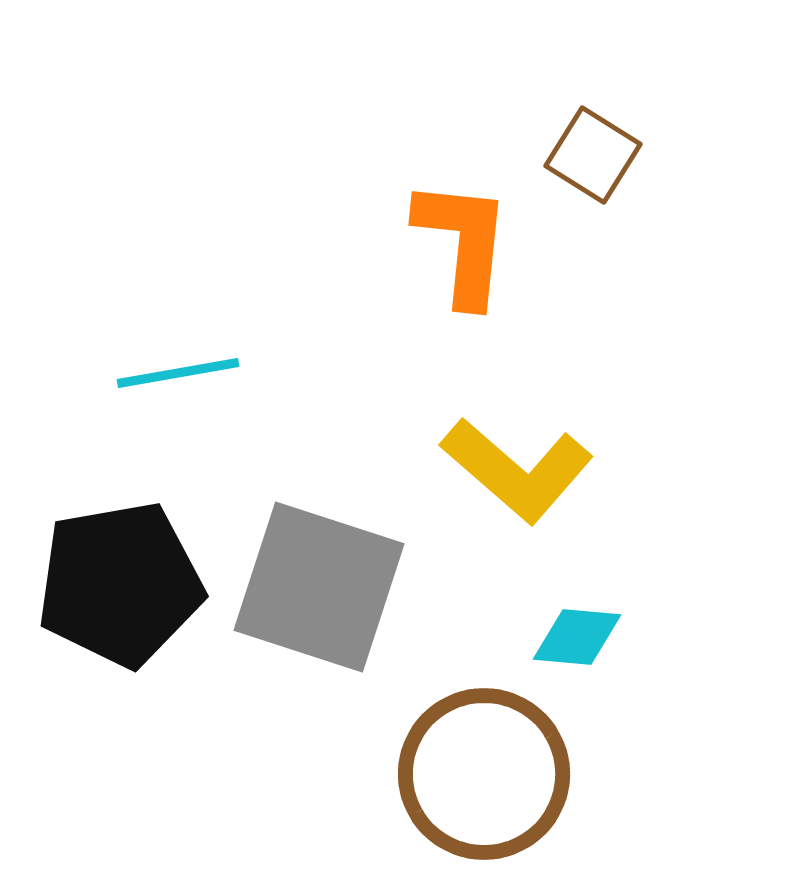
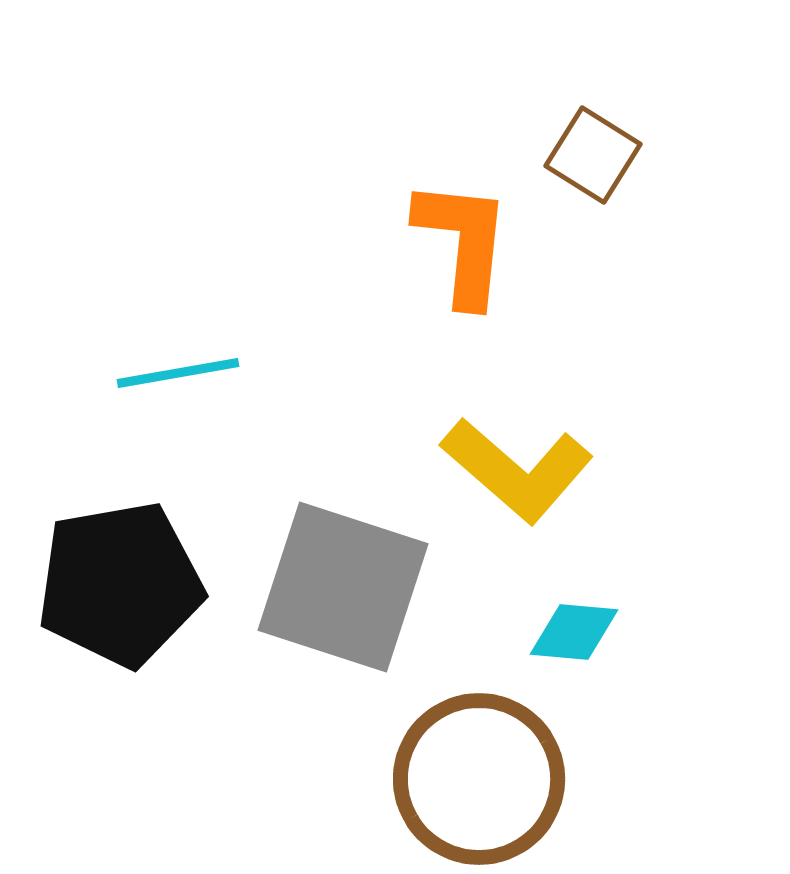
gray square: moved 24 px right
cyan diamond: moved 3 px left, 5 px up
brown circle: moved 5 px left, 5 px down
